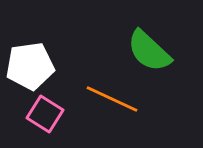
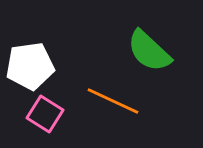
orange line: moved 1 px right, 2 px down
